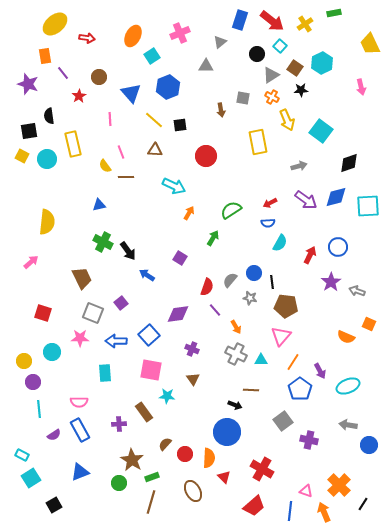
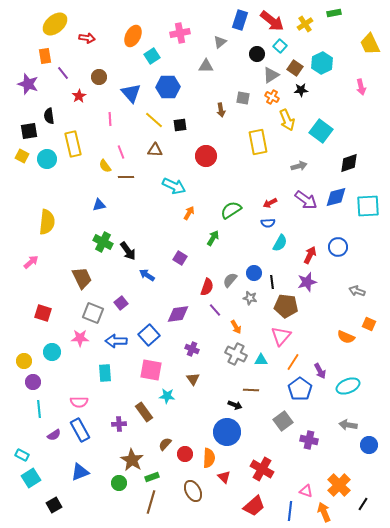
pink cross at (180, 33): rotated 12 degrees clockwise
blue hexagon at (168, 87): rotated 20 degrees clockwise
purple star at (331, 282): moved 24 px left; rotated 18 degrees clockwise
